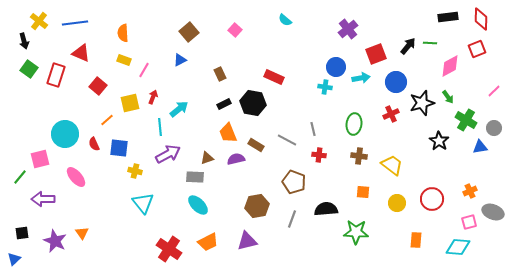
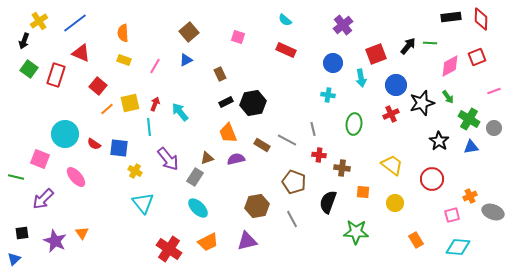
black rectangle at (448, 17): moved 3 px right
yellow cross at (39, 21): rotated 18 degrees clockwise
blue line at (75, 23): rotated 30 degrees counterclockwise
purple cross at (348, 29): moved 5 px left, 4 px up
pink square at (235, 30): moved 3 px right, 7 px down; rotated 24 degrees counterclockwise
black arrow at (24, 41): rotated 35 degrees clockwise
red square at (477, 49): moved 8 px down
blue triangle at (180, 60): moved 6 px right
blue circle at (336, 67): moved 3 px left, 4 px up
pink line at (144, 70): moved 11 px right, 4 px up
red rectangle at (274, 77): moved 12 px right, 27 px up
cyan arrow at (361, 78): rotated 90 degrees clockwise
blue circle at (396, 82): moved 3 px down
cyan cross at (325, 87): moved 3 px right, 8 px down
pink line at (494, 91): rotated 24 degrees clockwise
red arrow at (153, 97): moved 2 px right, 7 px down
black hexagon at (253, 103): rotated 20 degrees counterclockwise
black rectangle at (224, 104): moved 2 px right, 2 px up
cyan arrow at (179, 109): moved 1 px right, 3 px down; rotated 90 degrees counterclockwise
orange line at (107, 120): moved 11 px up
green cross at (466, 120): moved 3 px right, 1 px up
cyan line at (160, 127): moved 11 px left
red semicircle at (94, 144): rotated 32 degrees counterclockwise
brown rectangle at (256, 145): moved 6 px right
blue triangle at (480, 147): moved 9 px left
purple arrow at (168, 154): moved 5 px down; rotated 80 degrees clockwise
brown cross at (359, 156): moved 17 px left, 12 px down
pink square at (40, 159): rotated 36 degrees clockwise
yellow cross at (135, 171): rotated 16 degrees clockwise
green line at (20, 177): moved 4 px left; rotated 63 degrees clockwise
gray rectangle at (195, 177): rotated 60 degrees counterclockwise
orange cross at (470, 191): moved 5 px down
purple arrow at (43, 199): rotated 45 degrees counterclockwise
red circle at (432, 199): moved 20 px up
yellow circle at (397, 203): moved 2 px left
cyan ellipse at (198, 205): moved 3 px down
black semicircle at (326, 209): moved 2 px right, 7 px up; rotated 65 degrees counterclockwise
gray line at (292, 219): rotated 48 degrees counterclockwise
pink square at (469, 222): moved 17 px left, 7 px up
orange rectangle at (416, 240): rotated 35 degrees counterclockwise
